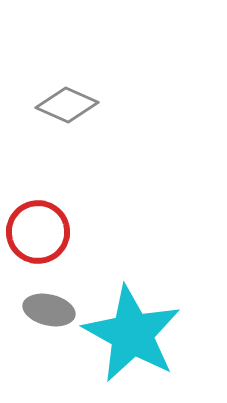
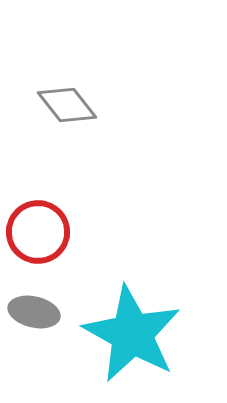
gray diamond: rotated 28 degrees clockwise
gray ellipse: moved 15 px left, 2 px down
